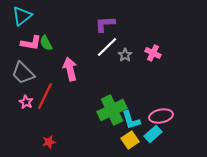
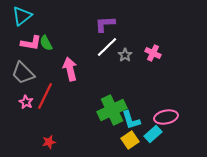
pink ellipse: moved 5 px right, 1 px down
